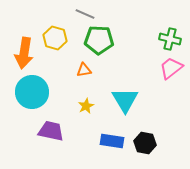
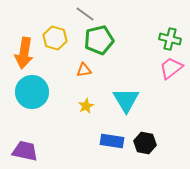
gray line: rotated 12 degrees clockwise
green pentagon: rotated 16 degrees counterclockwise
cyan triangle: moved 1 px right
purple trapezoid: moved 26 px left, 20 px down
